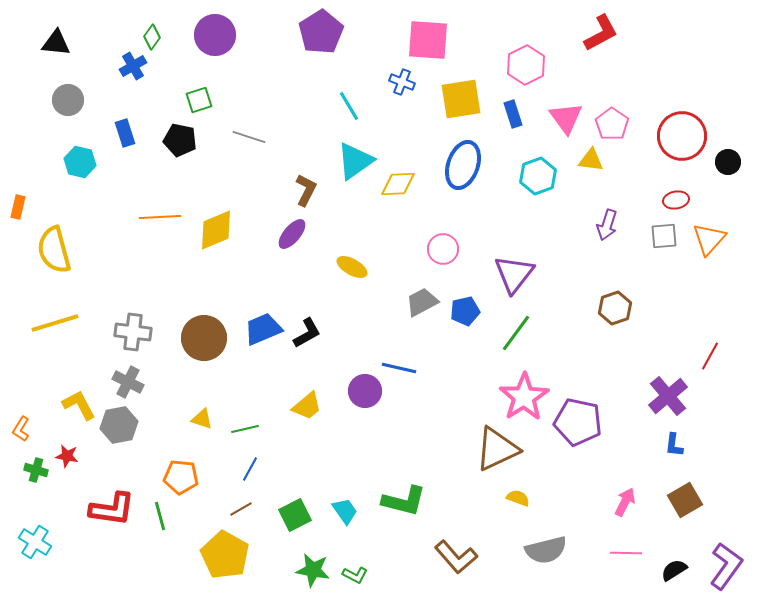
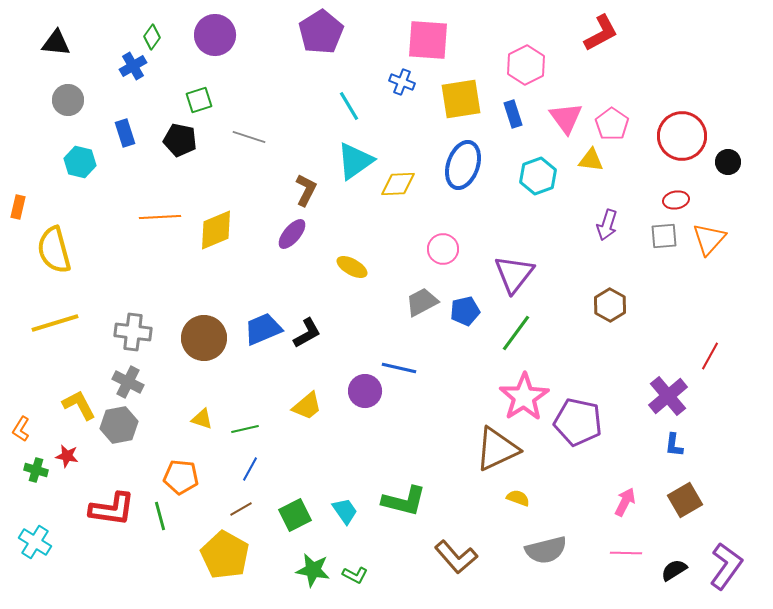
brown hexagon at (615, 308): moved 5 px left, 3 px up; rotated 12 degrees counterclockwise
